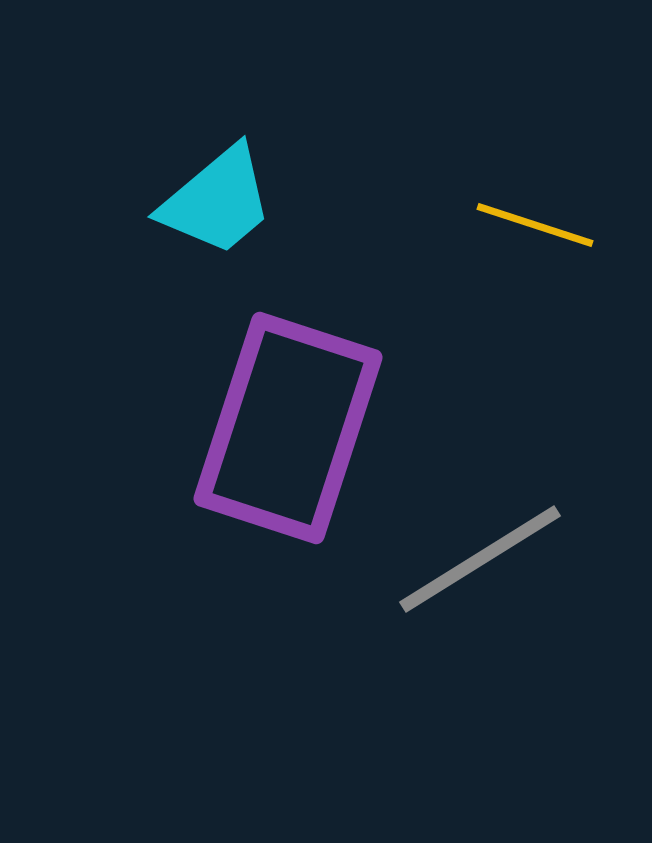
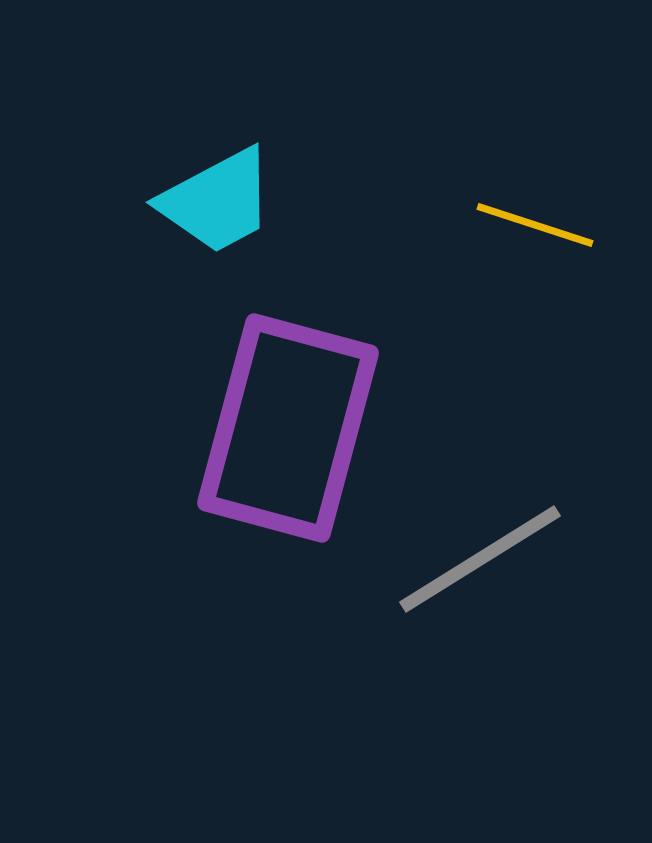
cyan trapezoid: rotated 12 degrees clockwise
purple rectangle: rotated 3 degrees counterclockwise
